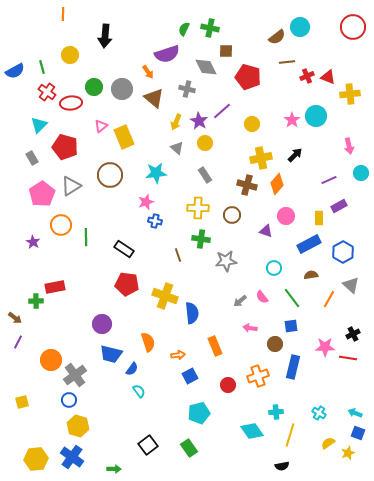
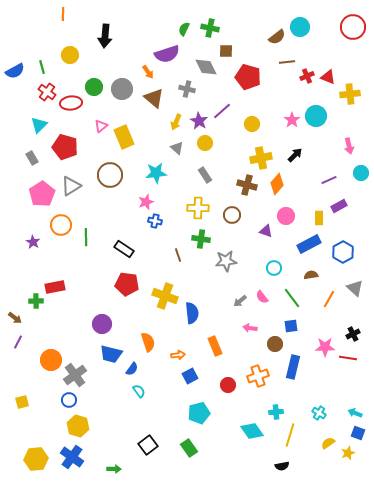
gray triangle at (351, 285): moved 4 px right, 3 px down
